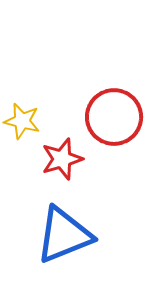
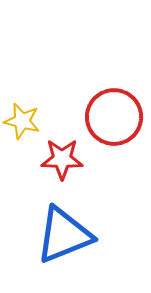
red star: rotated 18 degrees clockwise
